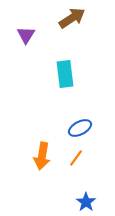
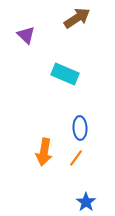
brown arrow: moved 5 px right
purple triangle: rotated 18 degrees counterclockwise
cyan rectangle: rotated 60 degrees counterclockwise
blue ellipse: rotated 65 degrees counterclockwise
orange arrow: moved 2 px right, 4 px up
